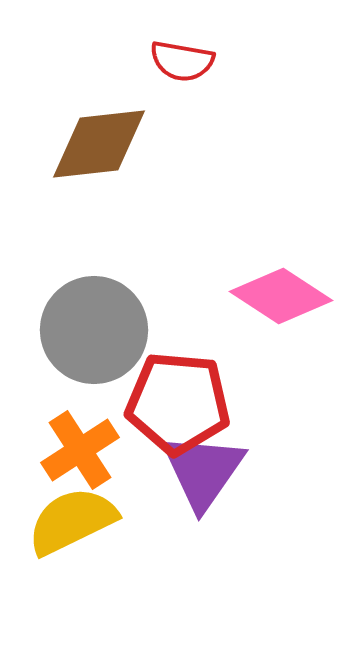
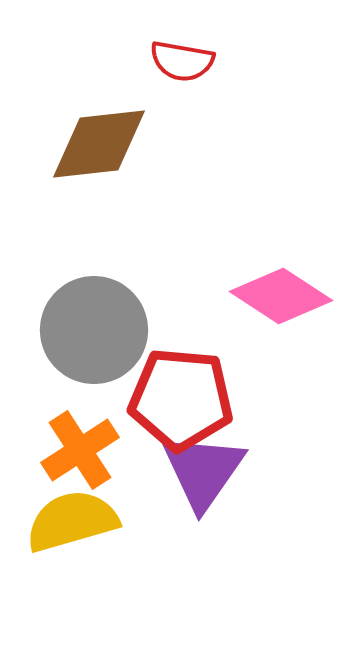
red pentagon: moved 3 px right, 4 px up
yellow semicircle: rotated 10 degrees clockwise
